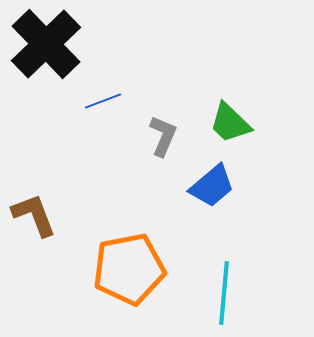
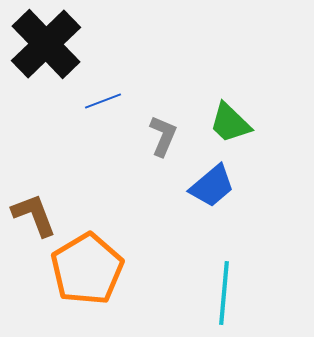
orange pentagon: moved 42 px left; rotated 20 degrees counterclockwise
